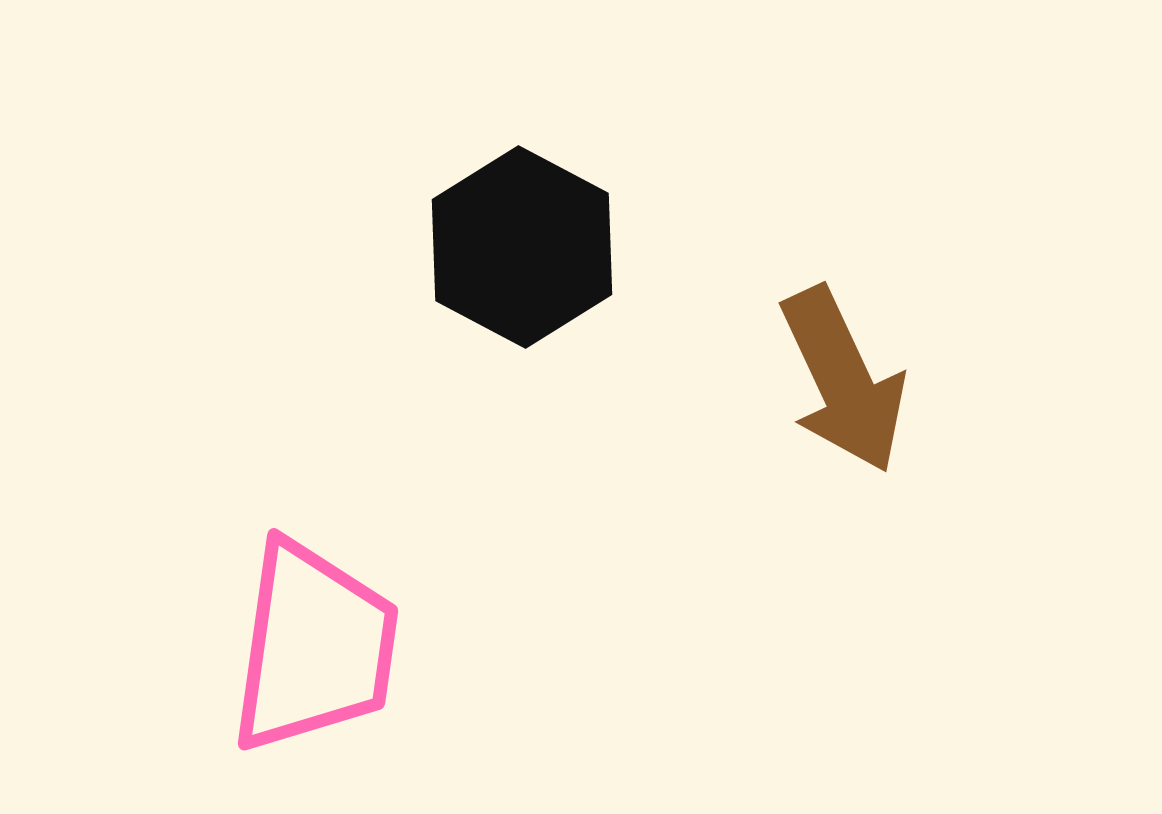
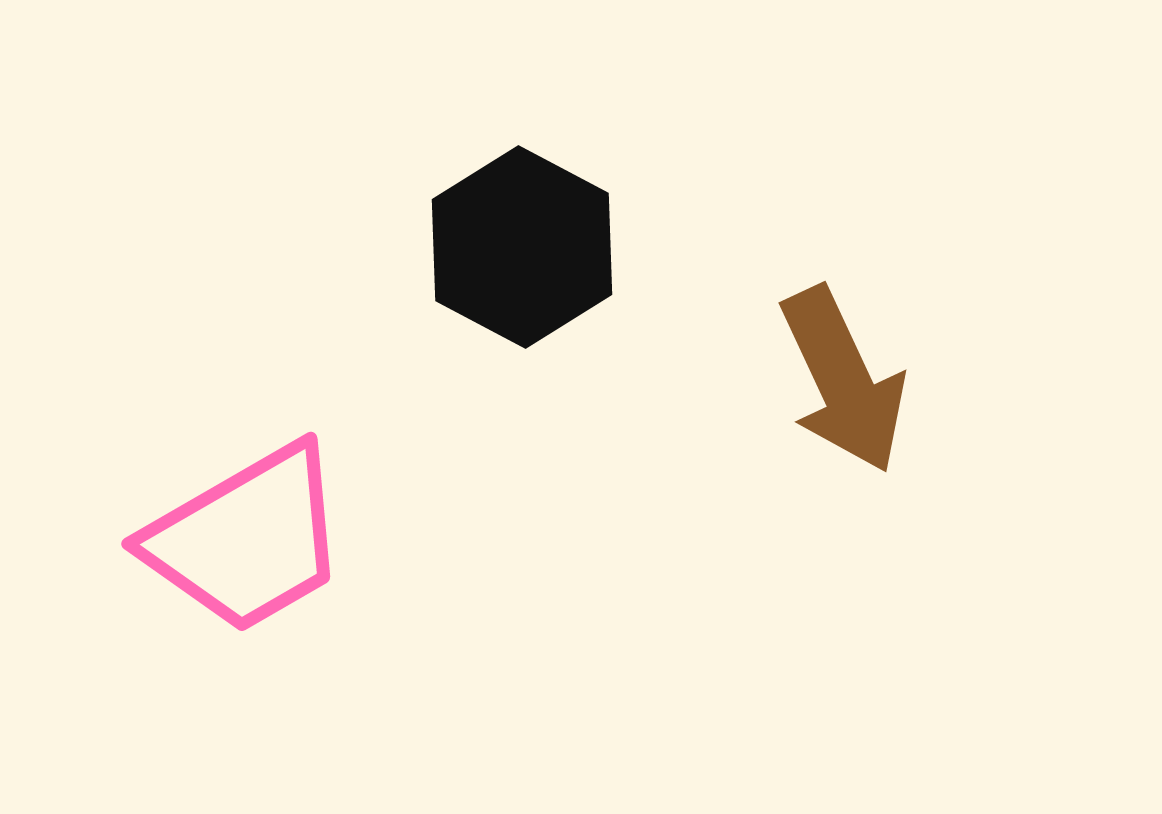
pink trapezoid: moved 67 px left, 108 px up; rotated 52 degrees clockwise
